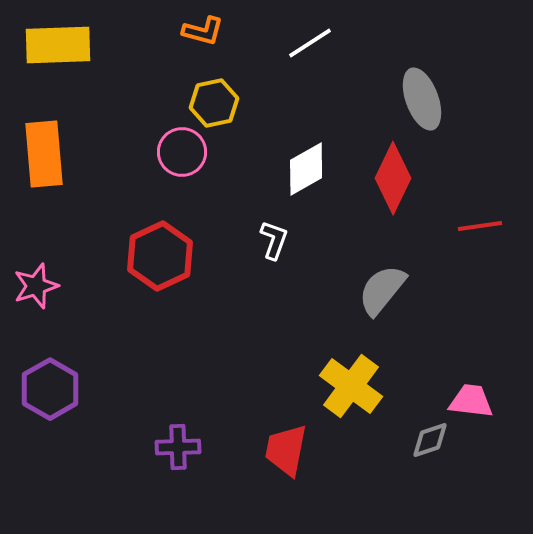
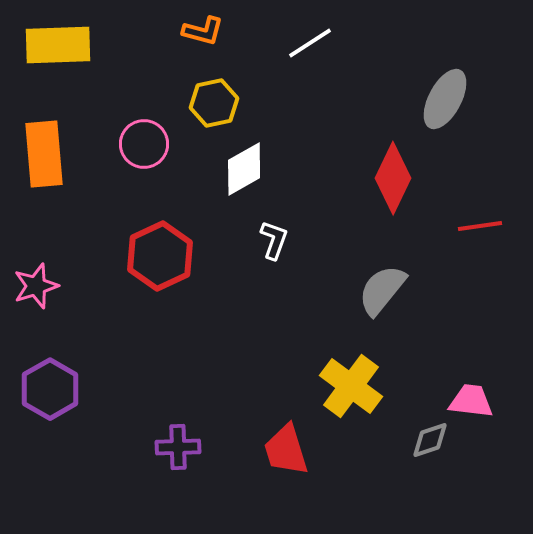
gray ellipse: moved 23 px right; rotated 48 degrees clockwise
pink circle: moved 38 px left, 8 px up
white diamond: moved 62 px left
red trapezoid: rotated 28 degrees counterclockwise
